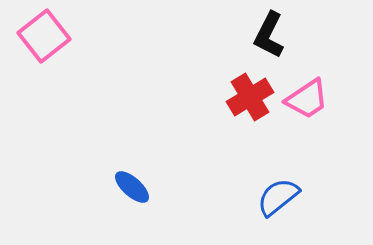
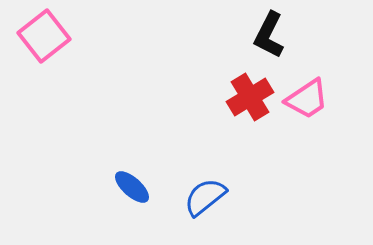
blue semicircle: moved 73 px left
